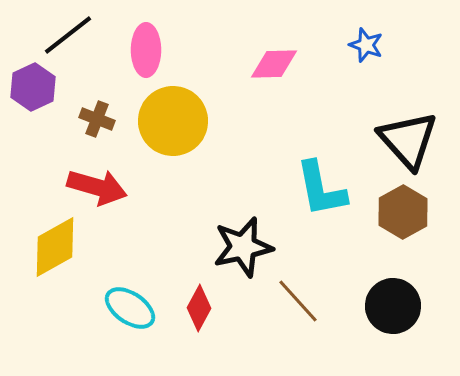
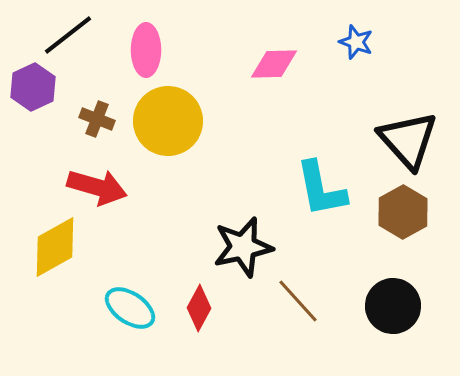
blue star: moved 10 px left, 3 px up
yellow circle: moved 5 px left
